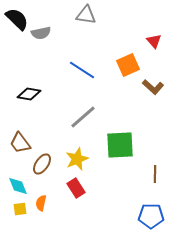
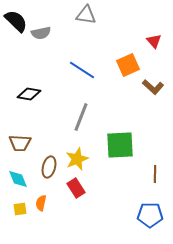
black semicircle: moved 1 px left, 2 px down
gray line: moved 2 px left; rotated 28 degrees counterclockwise
brown trapezoid: rotated 50 degrees counterclockwise
brown ellipse: moved 7 px right, 3 px down; rotated 20 degrees counterclockwise
cyan diamond: moved 7 px up
blue pentagon: moved 1 px left, 1 px up
